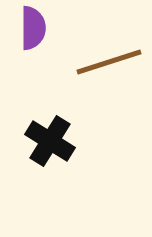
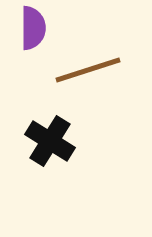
brown line: moved 21 px left, 8 px down
